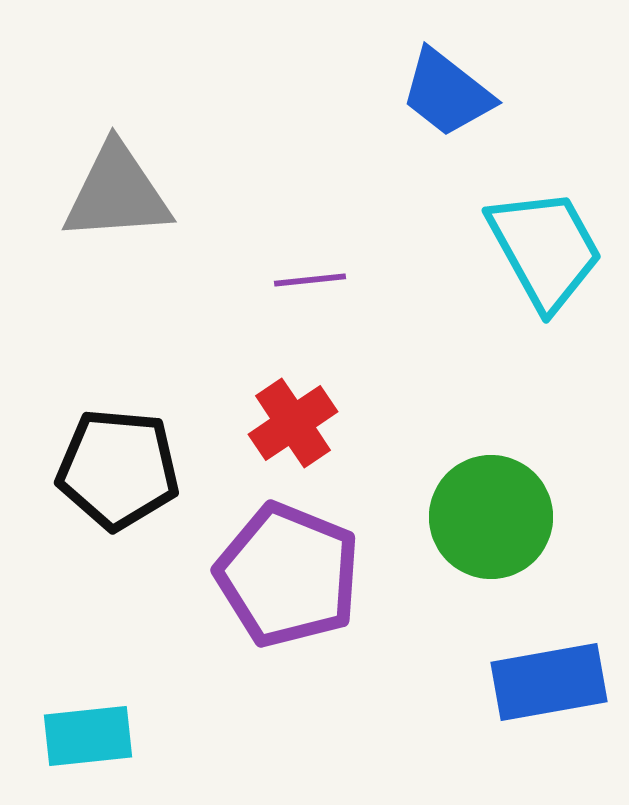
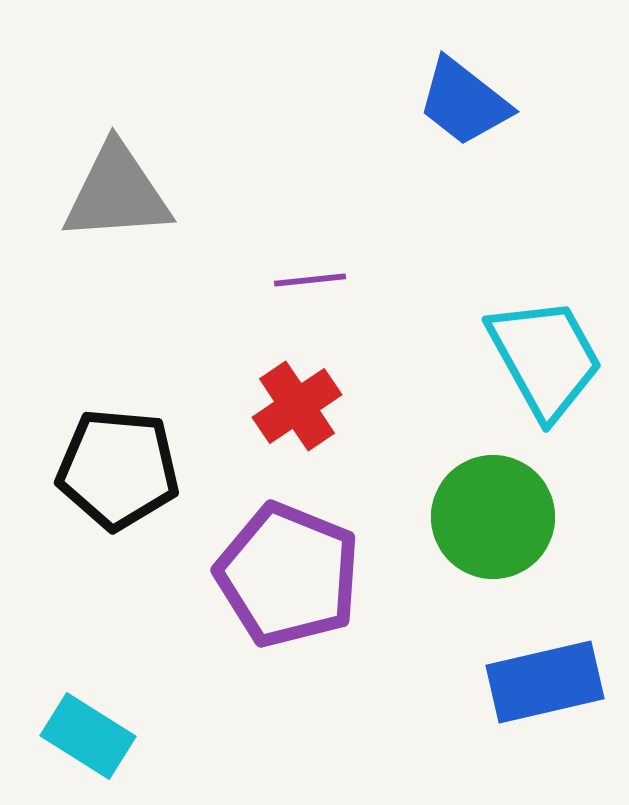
blue trapezoid: moved 17 px right, 9 px down
cyan trapezoid: moved 109 px down
red cross: moved 4 px right, 17 px up
green circle: moved 2 px right
blue rectangle: moved 4 px left; rotated 3 degrees counterclockwise
cyan rectangle: rotated 38 degrees clockwise
